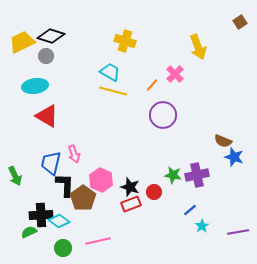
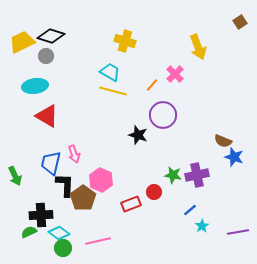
black star: moved 8 px right, 52 px up
cyan diamond: moved 12 px down
